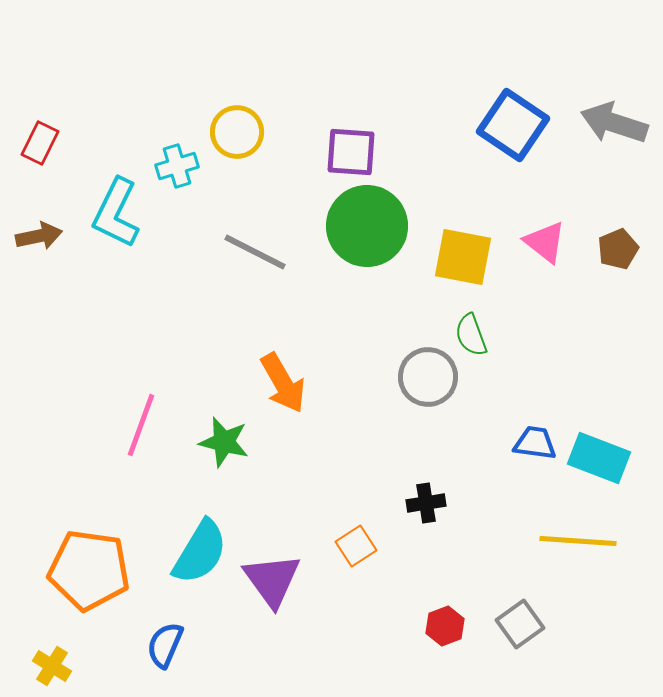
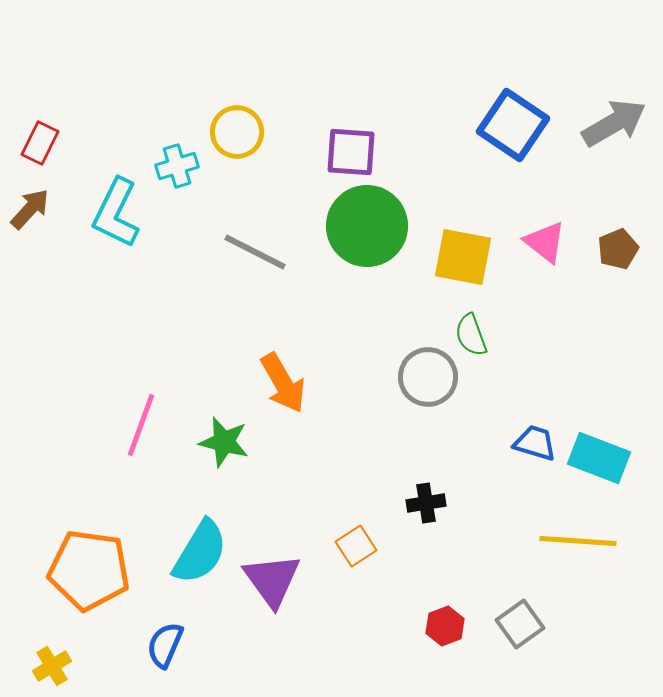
gray arrow: rotated 132 degrees clockwise
brown arrow: moved 9 px left, 27 px up; rotated 36 degrees counterclockwise
blue trapezoid: rotated 9 degrees clockwise
yellow cross: rotated 27 degrees clockwise
